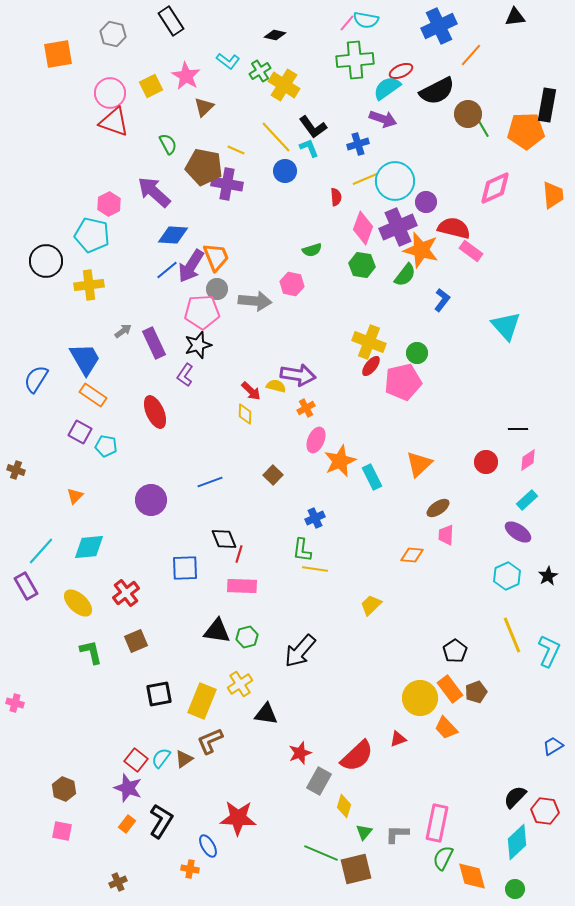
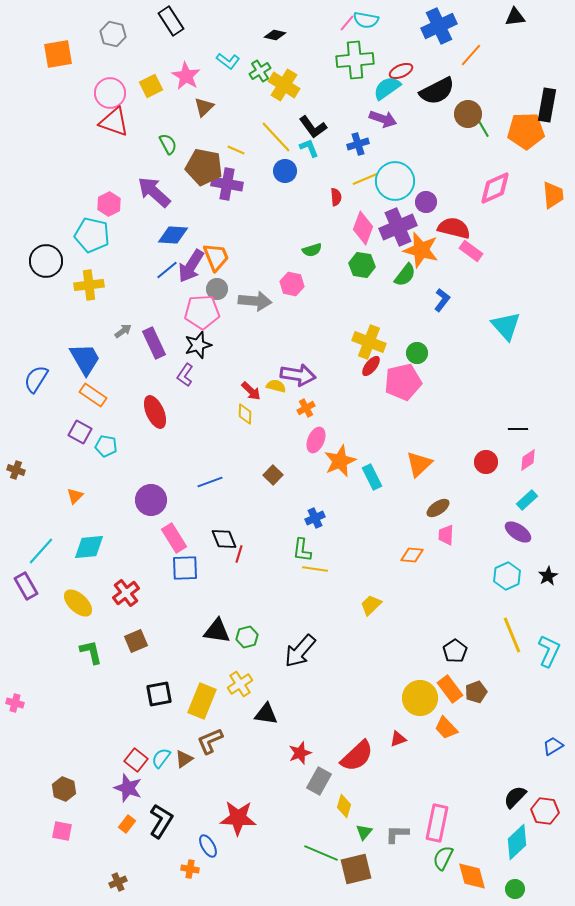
pink rectangle at (242, 586): moved 68 px left, 48 px up; rotated 56 degrees clockwise
